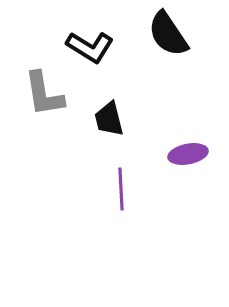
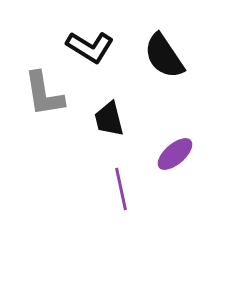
black semicircle: moved 4 px left, 22 px down
purple ellipse: moved 13 px left; rotated 30 degrees counterclockwise
purple line: rotated 9 degrees counterclockwise
